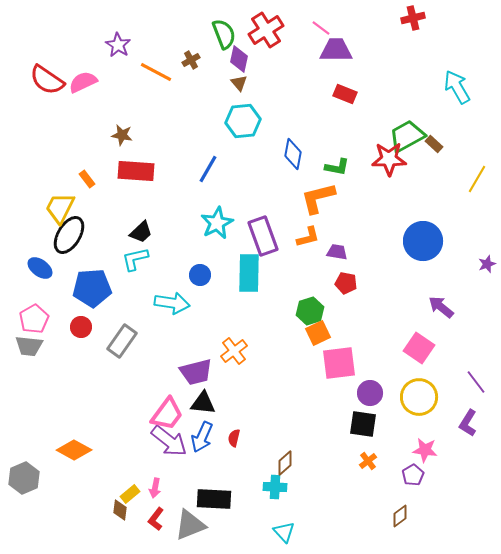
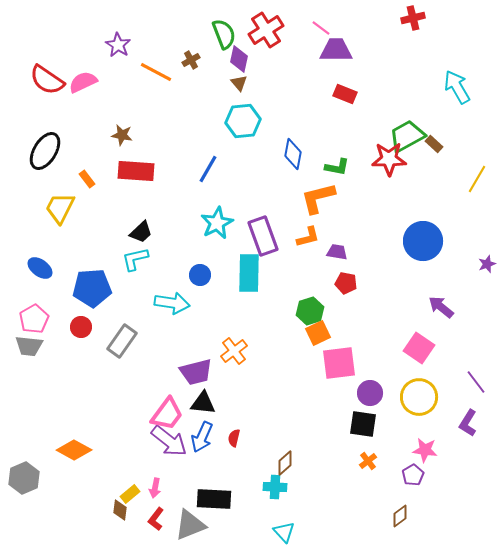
black ellipse at (69, 235): moved 24 px left, 84 px up
